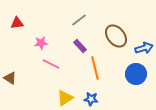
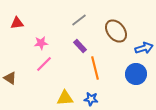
brown ellipse: moved 5 px up
pink line: moved 7 px left; rotated 72 degrees counterclockwise
yellow triangle: rotated 30 degrees clockwise
